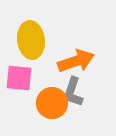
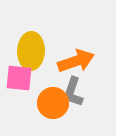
yellow ellipse: moved 11 px down; rotated 9 degrees clockwise
orange circle: moved 1 px right
